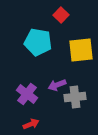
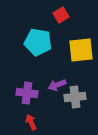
red square: rotated 14 degrees clockwise
purple cross: moved 1 px up; rotated 30 degrees counterclockwise
red arrow: moved 2 px up; rotated 91 degrees counterclockwise
